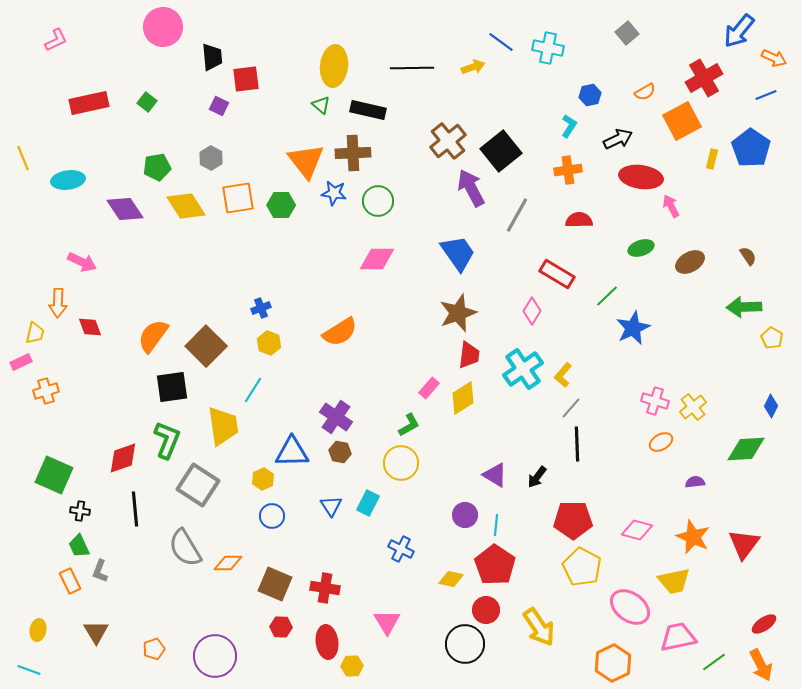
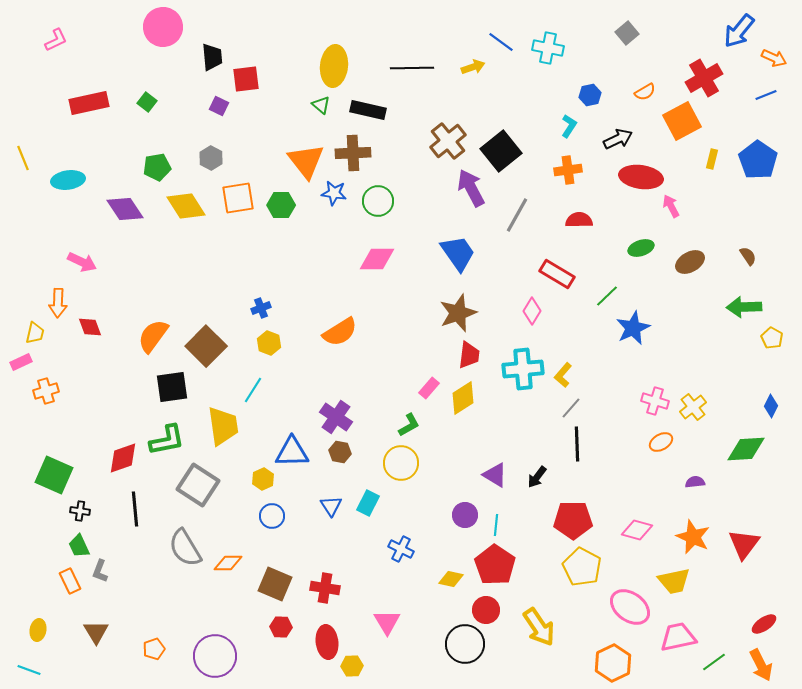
blue pentagon at (751, 148): moved 7 px right, 12 px down
cyan cross at (523, 369): rotated 30 degrees clockwise
green L-shape at (167, 440): rotated 57 degrees clockwise
